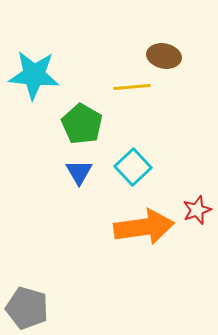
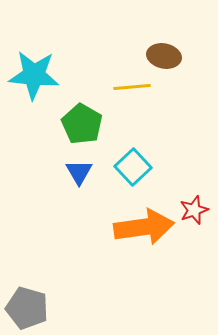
red star: moved 3 px left
